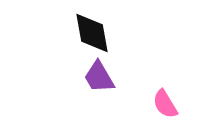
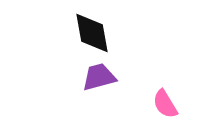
purple trapezoid: rotated 105 degrees clockwise
